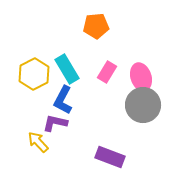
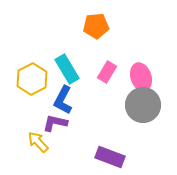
yellow hexagon: moved 2 px left, 5 px down
